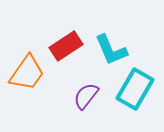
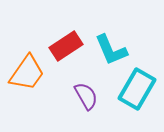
cyan rectangle: moved 2 px right
purple semicircle: rotated 112 degrees clockwise
